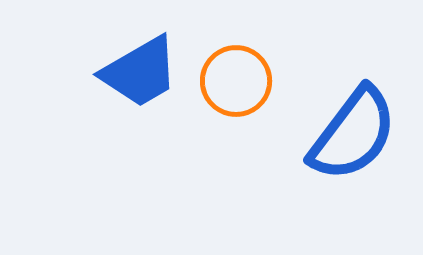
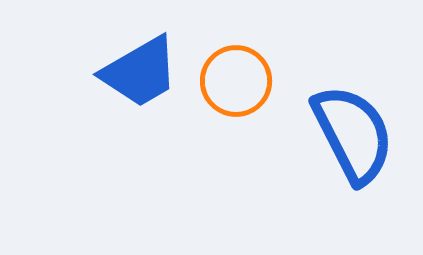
blue semicircle: rotated 64 degrees counterclockwise
